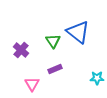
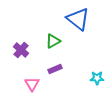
blue triangle: moved 13 px up
green triangle: rotated 35 degrees clockwise
